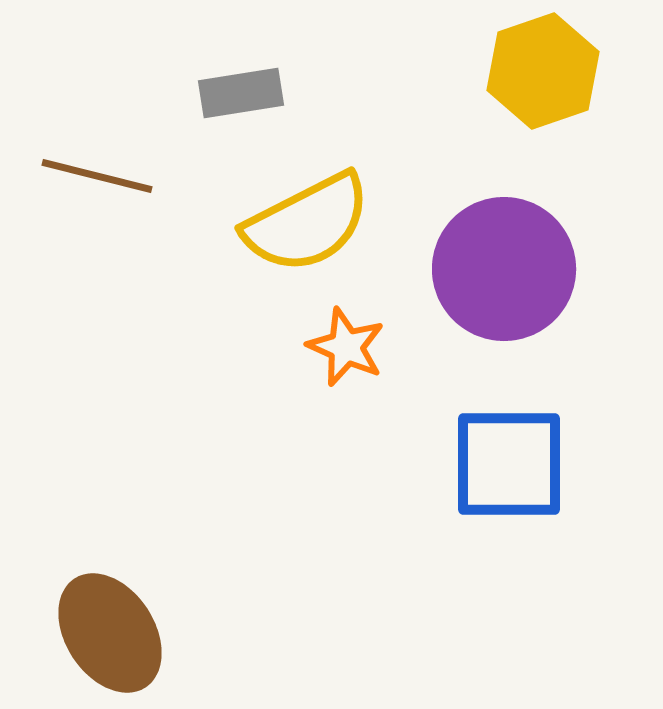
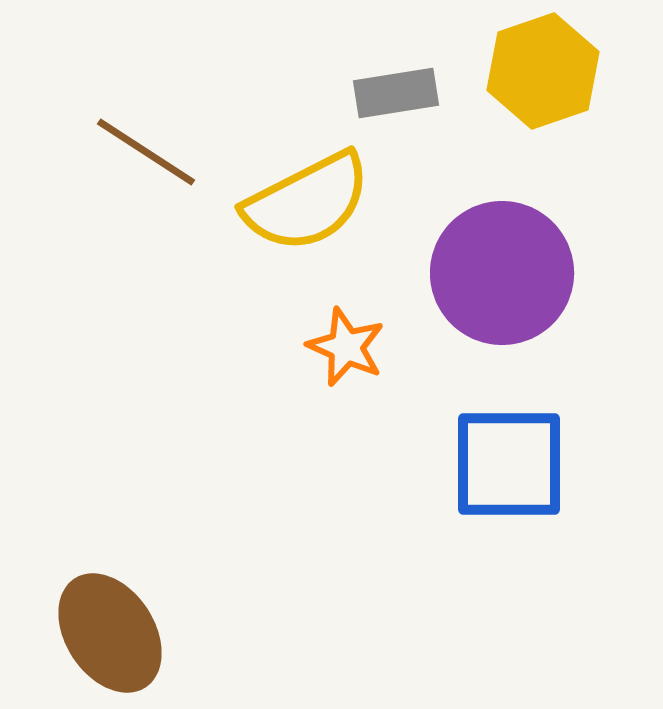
gray rectangle: moved 155 px right
brown line: moved 49 px right, 24 px up; rotated 19 degrees clockwise
yellow semicircle: moved 21 px up
purple circle: moved 2 px left, 4 px down
